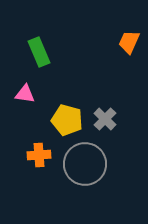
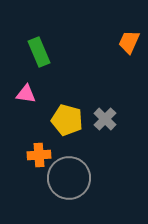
pink triangle: moved 1 px right
gray circle: moved 16 px left, 14 px down
